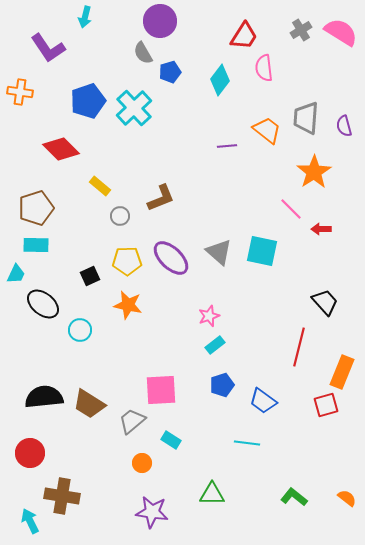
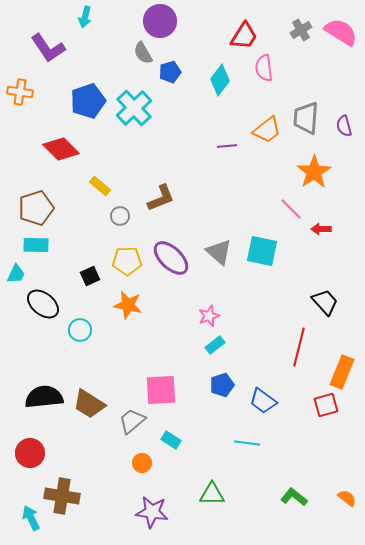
orange trapezoid at (267, 130): rotated 104 degrees clockwise
cyan arrow at (30, 521): moved 1 px right, 3 px up
